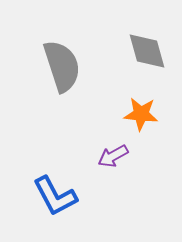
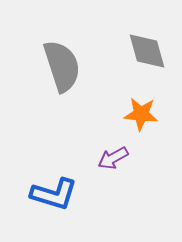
purple arrow: moved 2 px down
blue L-shape: moved 1 px left, 2 px up; rotated 45 degrees counterclockwise
